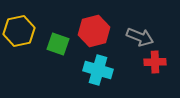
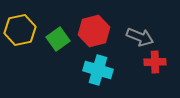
yellow hexagon: moved 1 px right, 1 px up
green square: moved 5 px up; rotated 35 degrees clockwise
